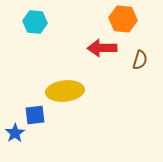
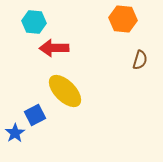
cyan hexagon: moved 1 px left
red arrow: moved 48 px left
yellow ellipse: rotated 51 degrees clockwise
blue square: rotated 20 degrees counterclockwise
